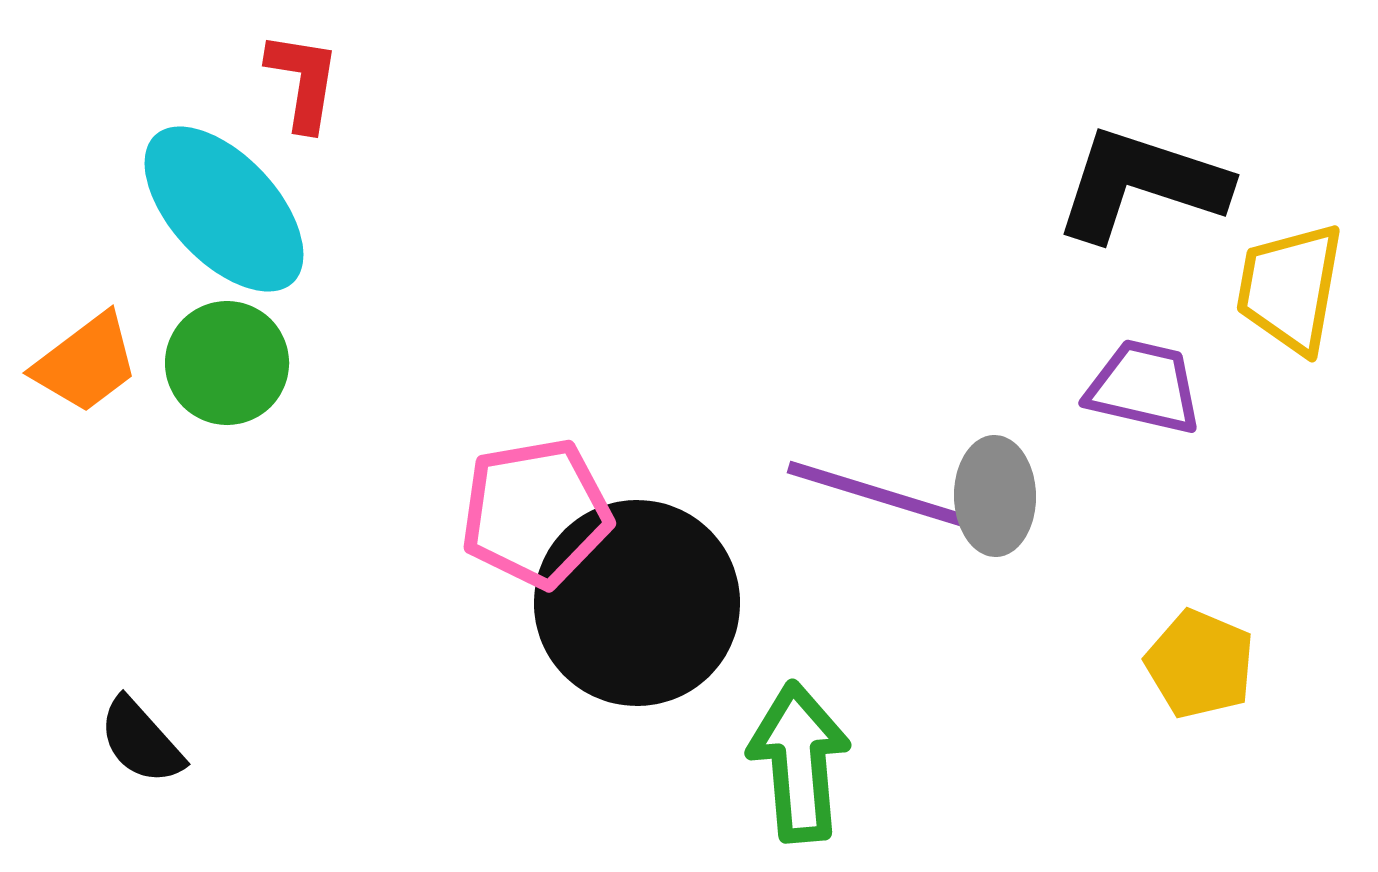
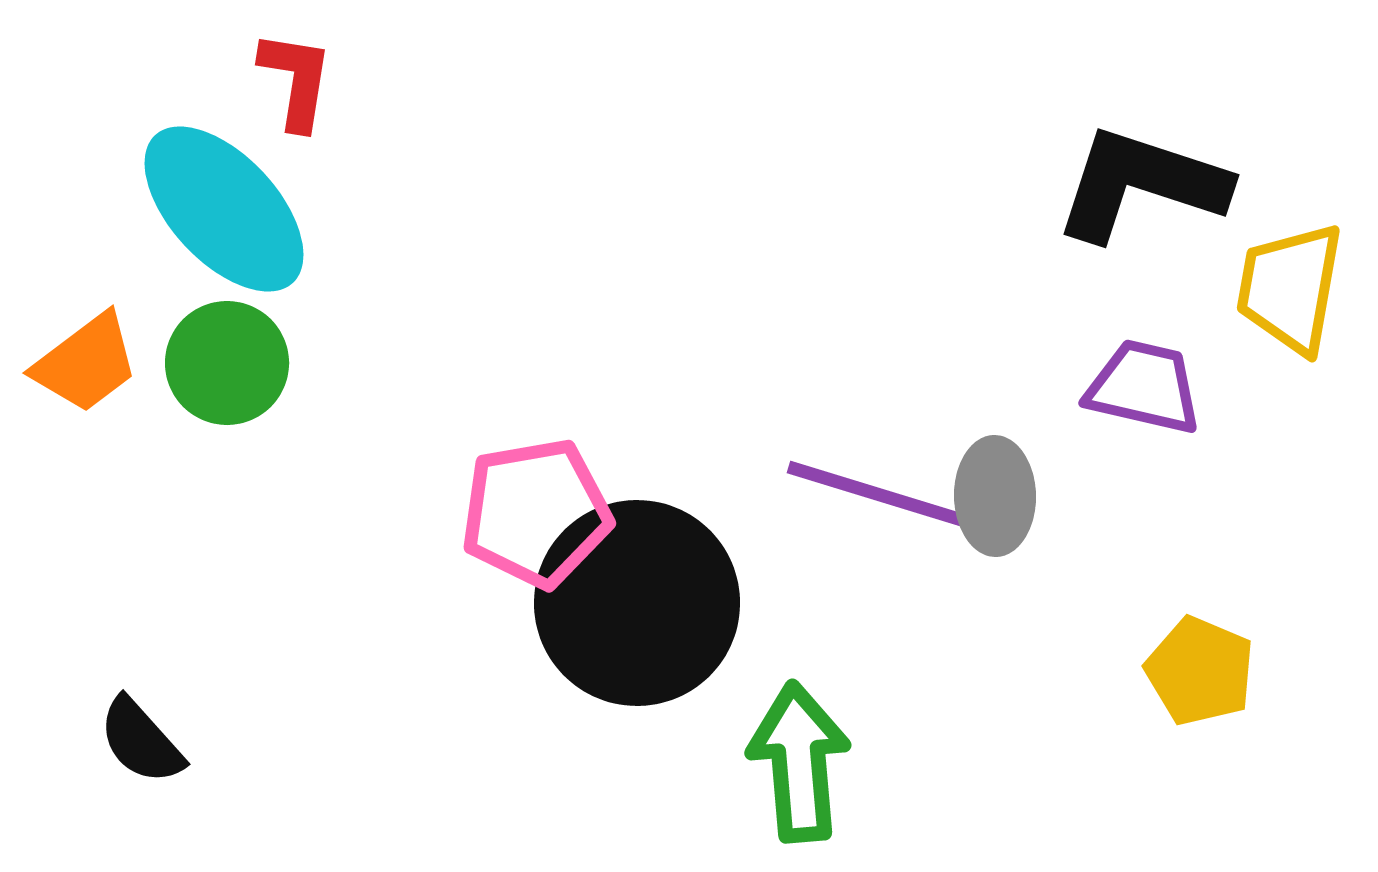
red L-shape: moved 7 px left, 1 px up
yellow pentagon: moved 7 px down
